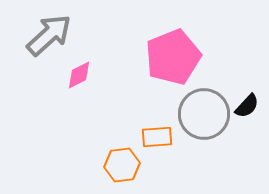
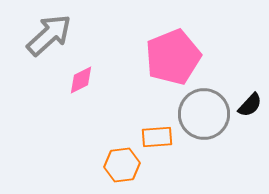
pink diamond: moved 2 px right, 5 px down
black semicircle: moved 3 px right, 1 px up
